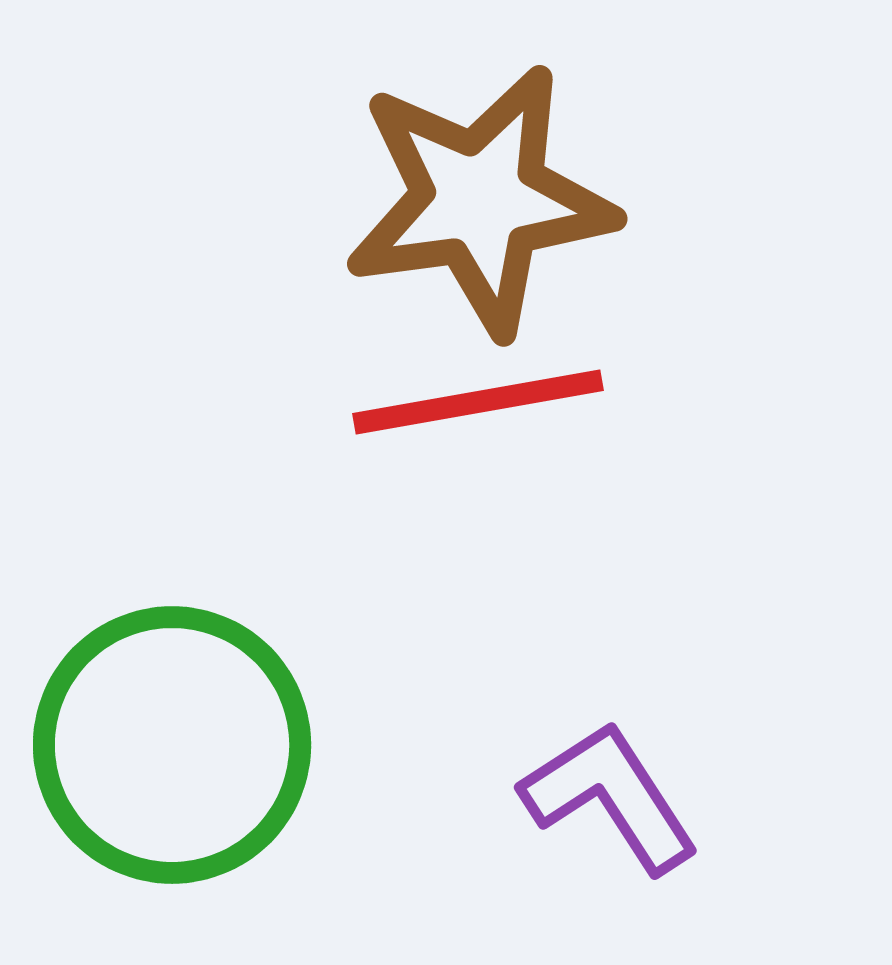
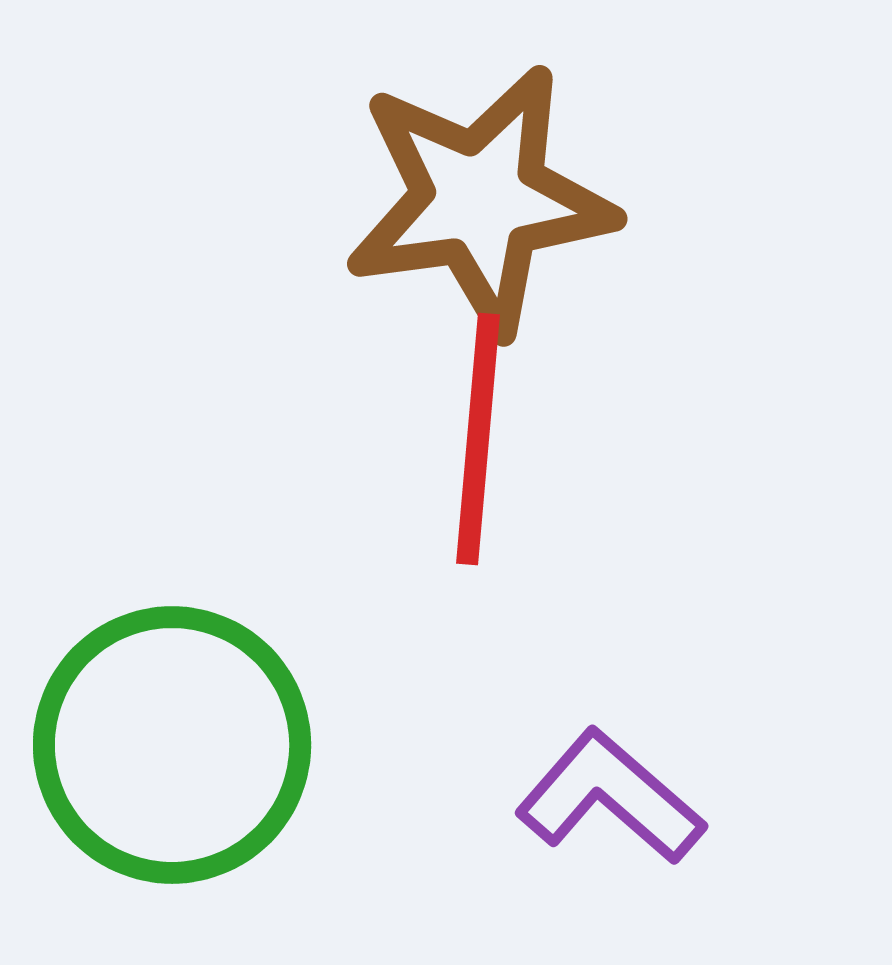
red line: moved 37 px down; rotated 75 degrees counterclockwise
purple L-shape: rotated 16 degrees counterclockwise
